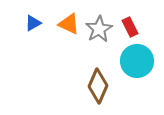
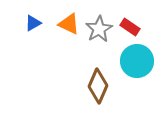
red rectangle: rotated 30 degrees counterclockwise
